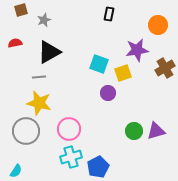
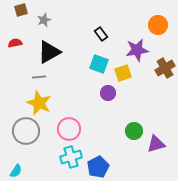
black rectangle: moved 8 px left, 20 px down; rotated 48 degrees counterclockwise
yellow star: rotated 10 degrees clockwise
purple triangle: moved 13 px down
